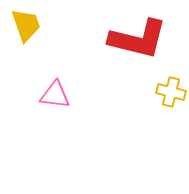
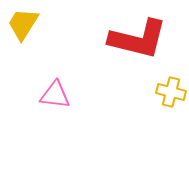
yellow trapezoid: moved 3 px left, 1 px up; rotated 129 degrees counterclockwise
